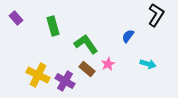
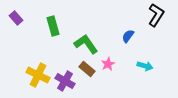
cyan arrow: moved 3 px left, 2 px down
